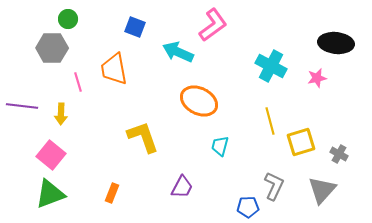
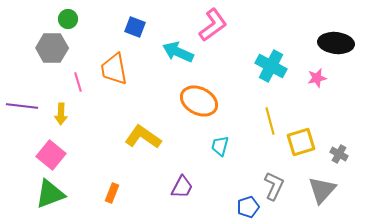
yellow L-shape: rotated 36 degrees counterclockwise
blue pentagon: rotated 15 degrees counterclockwise
